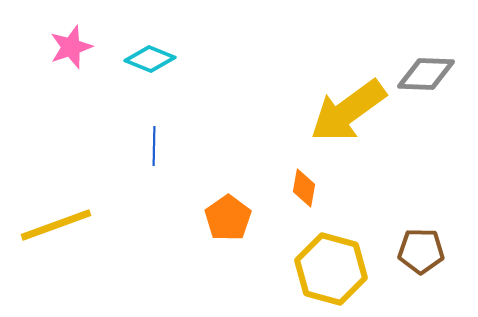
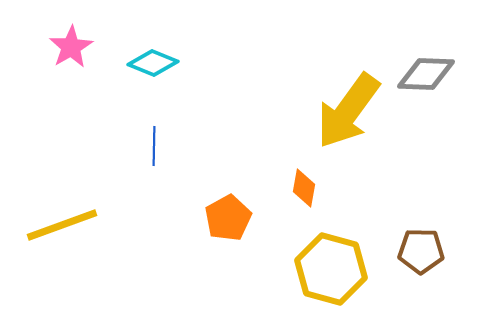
pink star: rotated 12 degrees counterclockwise
cyan diamond: moved 3 px right, 4 px down
yellow arrow: rotated 18 degrees counterclockwise
orange pentagon: rotated 6 degrees clockwise
yellow line: moved 6 px right
